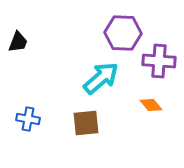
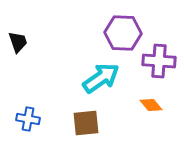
black trapezoid: rotated 40 degrees counterclockwise
cyan arrow: rotated 6 degrees clockwise
